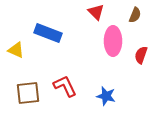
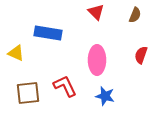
blue rectangle: rotated 12 degrees counterclockwise
pink ellipse: moved 16 px left, 19 px down
yellow triangle: moved 3 px down
blue star: moved 1 px left
